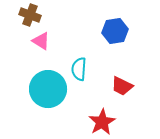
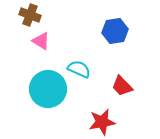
cyan semicircle: rotated 110 degrees clockwise
red trapezoid: rotated 20 degrees clockwise
red star: rotated 20 degrees clockwise
